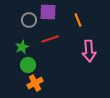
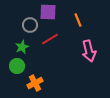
gray circle: moved 1 px right, 5 px down
red line: rotated 12 degrees counterclockwise
pink arrow: rotated 10 degrees counterclockwise
green circle: moved 11 px left, 1 px down
